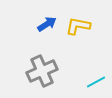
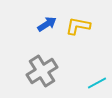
gray cross: rotated 8 degrees counterclockwise
cyan line: moved 1 px right, 1 px down
